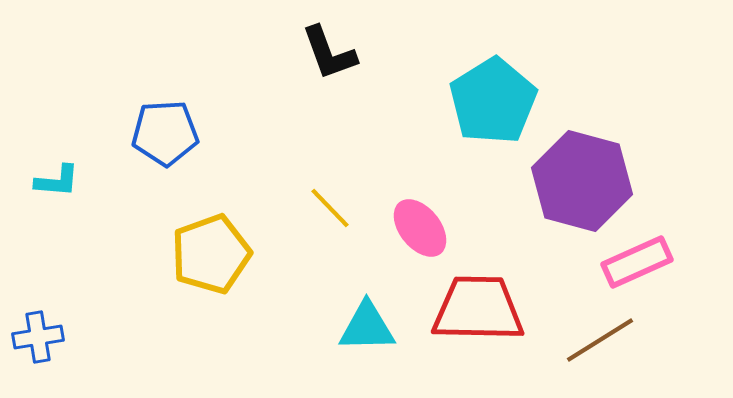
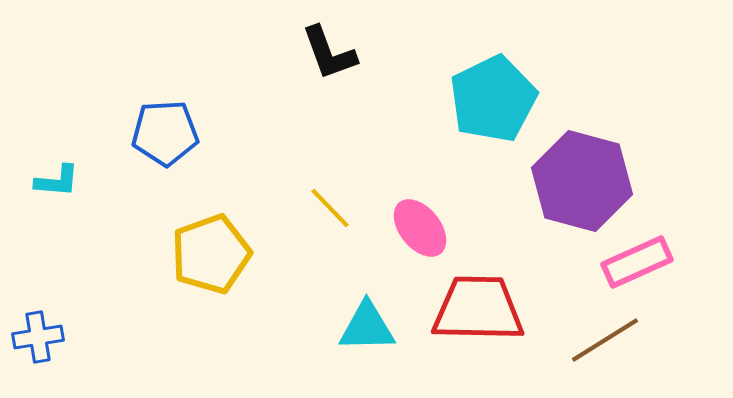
cyan pentagon: moved 2 px up; rotated 6 degrees clockwise
brown line: moved 5 px right
